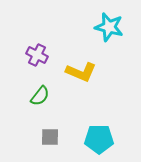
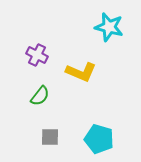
cyan pentagon: rotated 16 degrees clockwise
